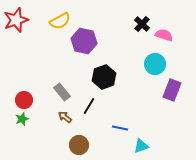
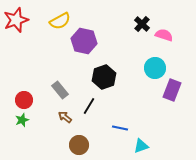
cyan circle: moved 4 px down
gray rectangle: moved 2 px left, 2 px up
green star: moved 1 px down
